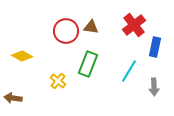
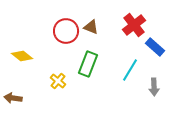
brown triangle: rotated 14 degrees clockwise
blue rectangle: rotated 60 degrees counterclockwise
yellow diamond: rotated 10 degrees clockwise
cyan line: moved 1 px right, 1 px up
